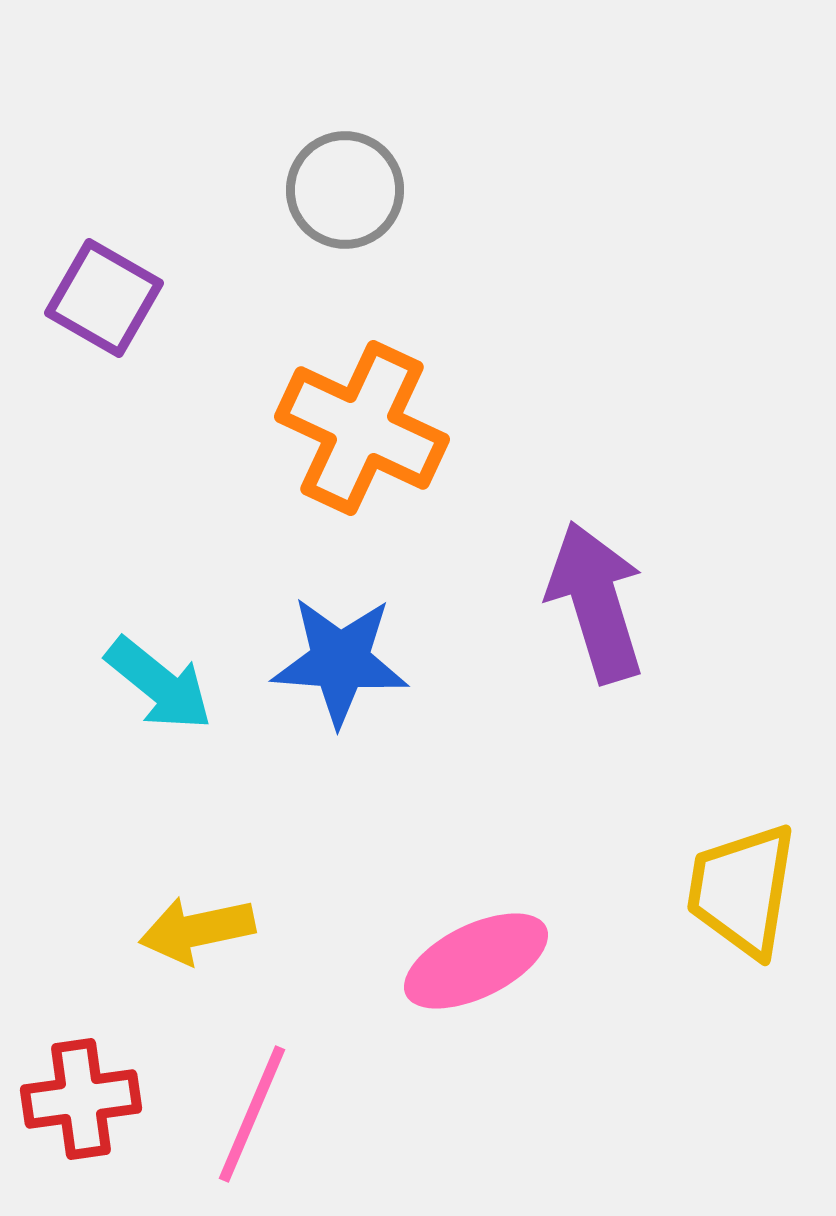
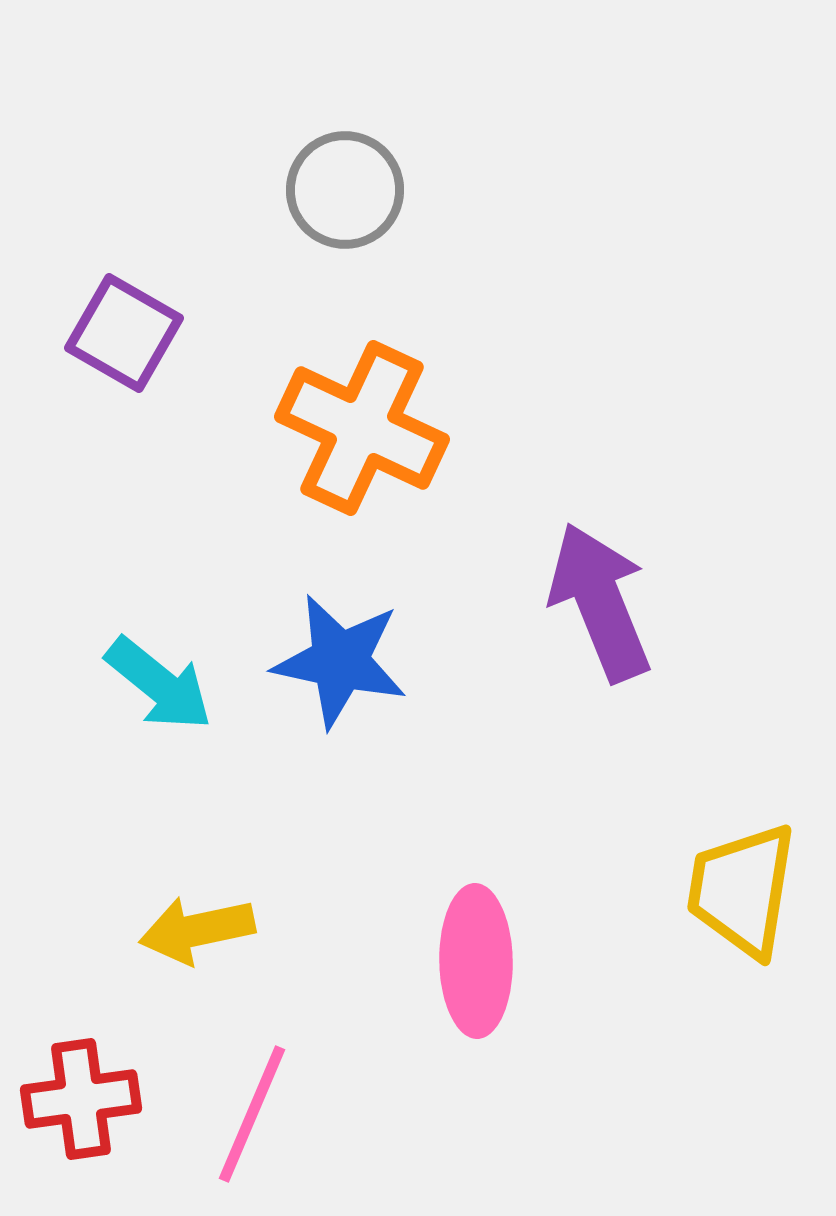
purple square: moved 20 px right, 35 px down
purple arrow: moved 4 px right; rotated 5 degrees counterclockwise
blue star: rotated 8 degrees clockwise
pink ellipse: rotated 65 degrees counterclockwise
